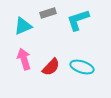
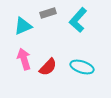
cyan L-shape: rotated 30 degrees counterclockwise
red semicircle: moved 3 px left
